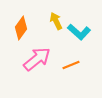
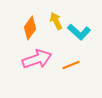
orange diamond: moved 9 px right
pink arrow: rotated 20 degrees clockwise
